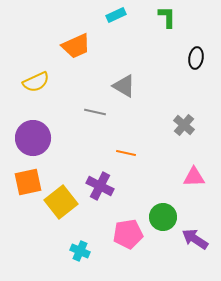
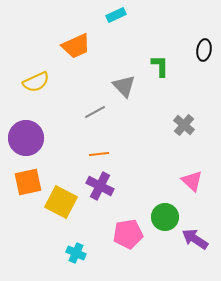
green L-shape: moved 7 px left, 49 px down
black ellipse: moved 8 px right, 8 px up
gray triangle: rotated 15 degrees clockwise
gray line: rotated 40 degrees counterclockwise
purple circle: moved 7 px left
orange line: moved 27 px left, 1 px down; rotated 18 degrees counterclockwise
pink triangle: moved 2 px left, 4 px down; rotated 45 degrees clockwise
yellow square: rotated 24 degrees counterclockwise
green circle: moved 2 px right
cyan cross: moved 4 px left, 2 px down
